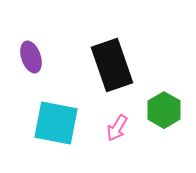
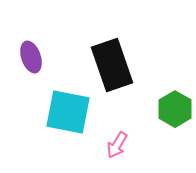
green hexagon: moved 11 px right, 1 px up
cyan square: moved 12 px right, 11 px up
pink arrow: moved 17 px down
